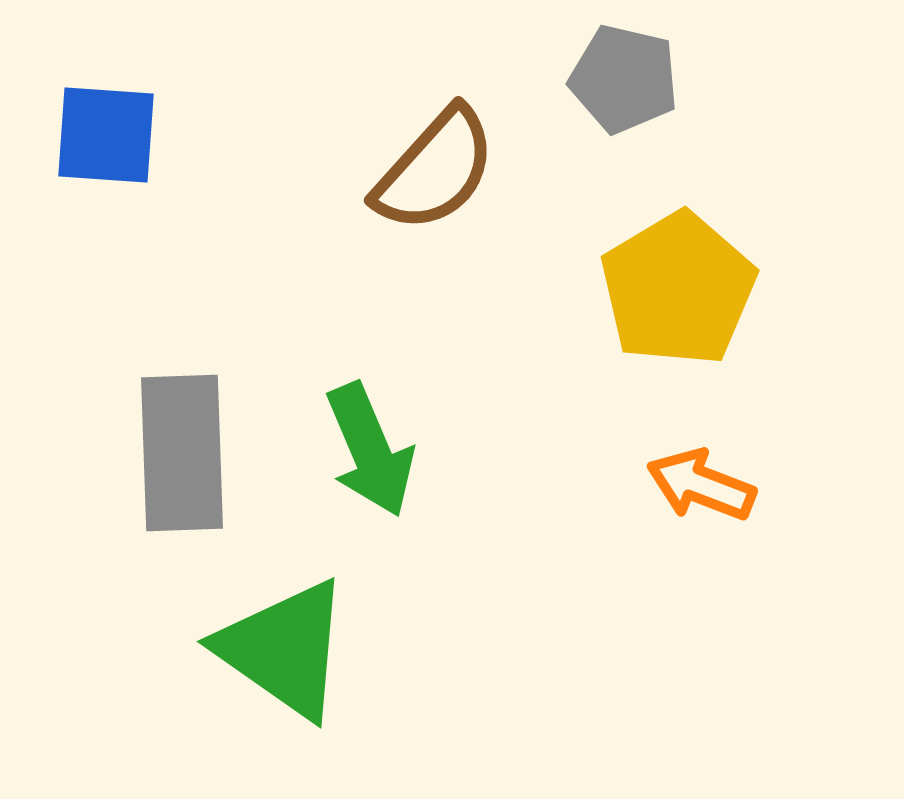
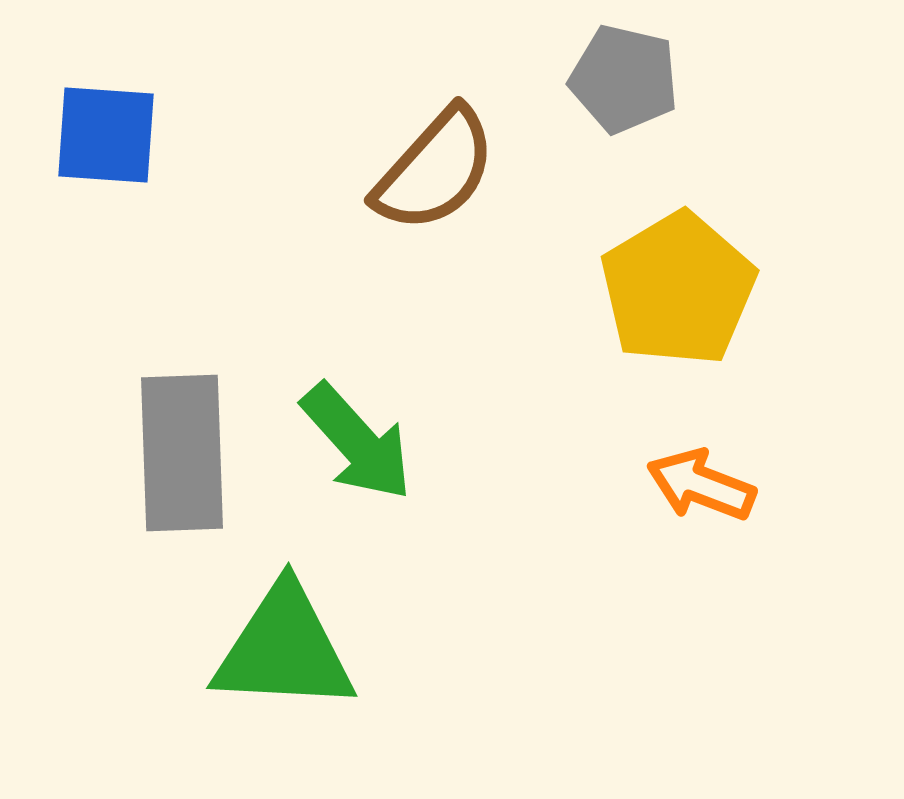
green arrow: moved 13 px left, 8 px up; rotated 19 degrees counterclockwise
green triangle: rotated 32 degrees counterclockwise
